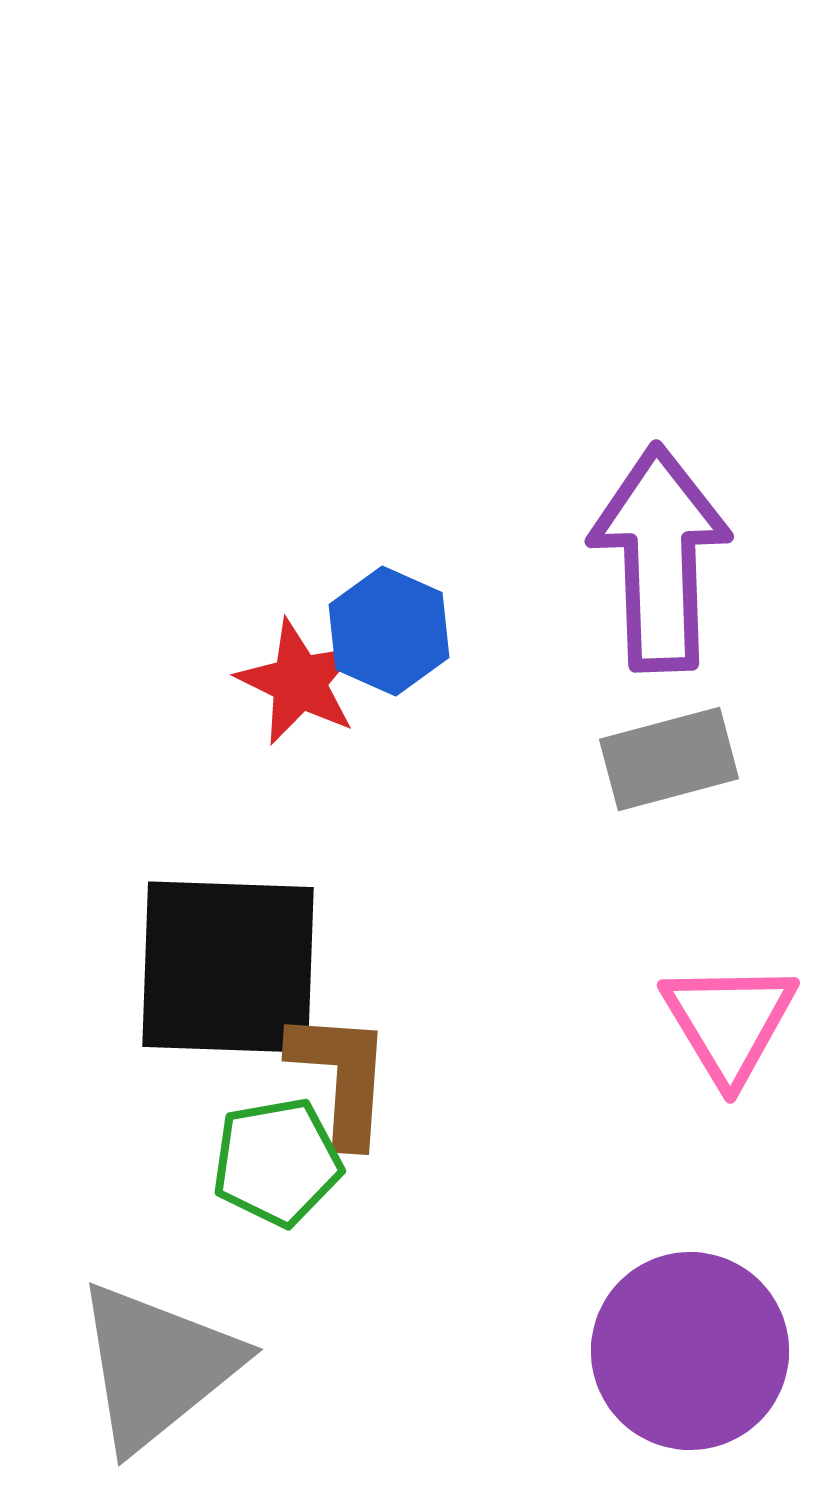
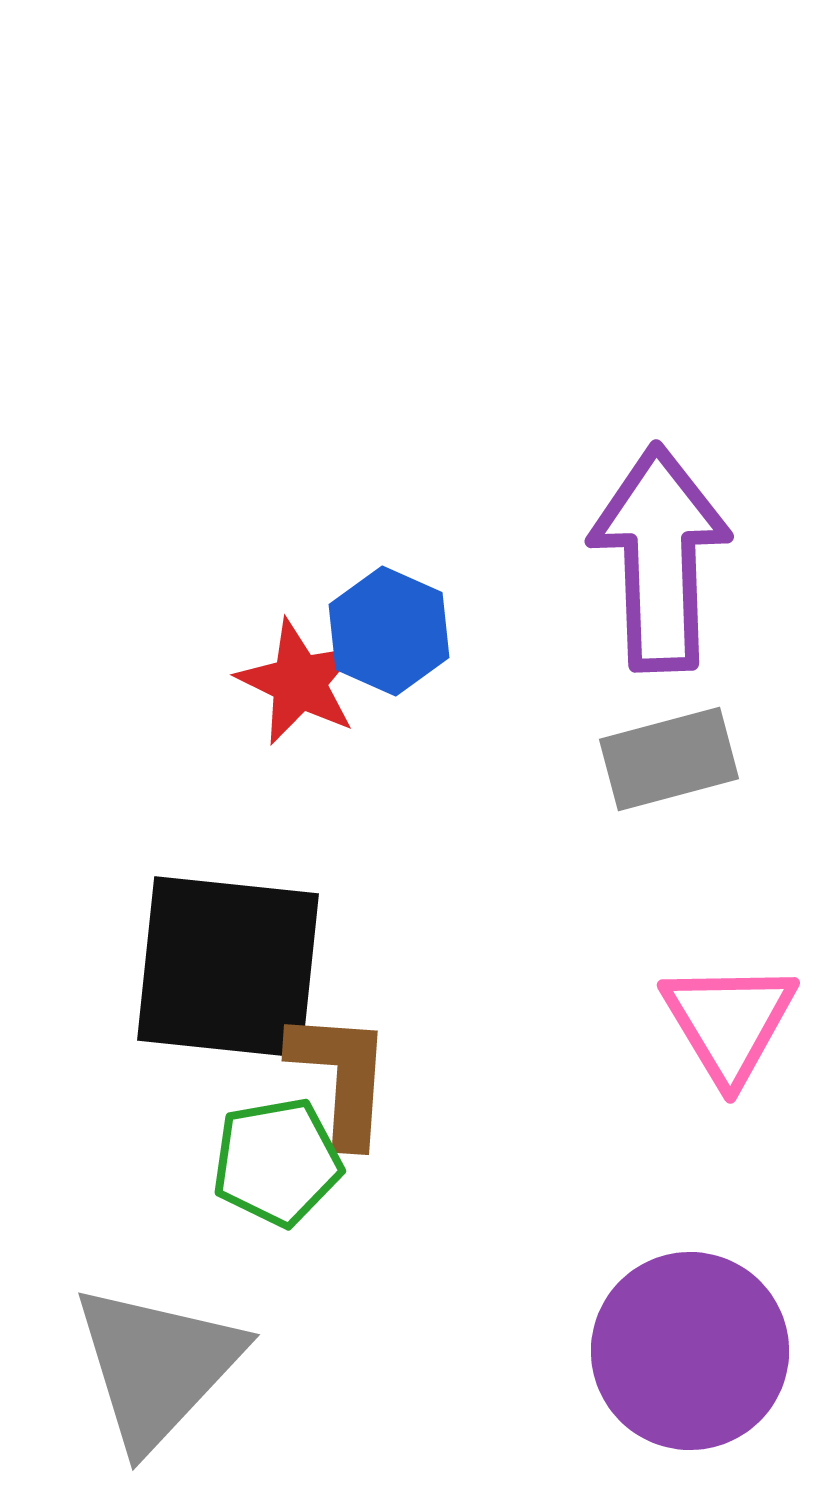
black square: rotated 4 degrees clockwise
gray triangle: rotated 8 degrees counterclockwise
